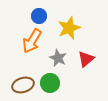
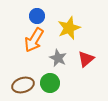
blue circle: moved 2 px left
orange arrow: moved 2 px right, 1 px up
